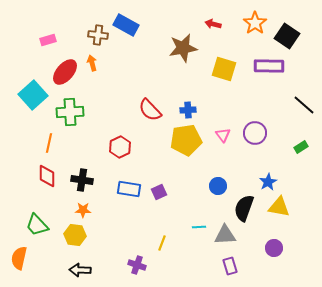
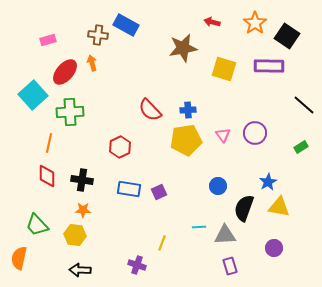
red arrow at (213, 24): moved 1 px left, 2 px up
